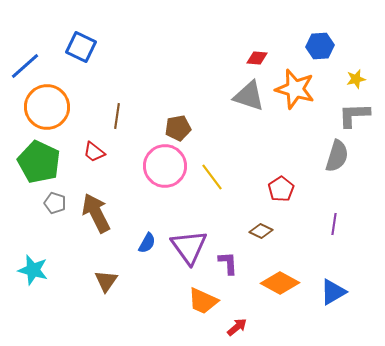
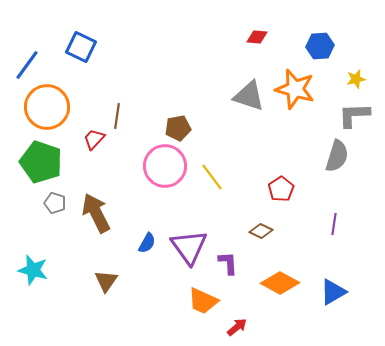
red diamond: moved 21 px up
blue line: moved 2 px right, 1 px up; rotated 12 degrees counterclockwise
red trapezoid: moved 13 px up; rotated 95 degrees clockwise
green pentagon: moved 2 px right; rotated 6 degrees counterclockwise
